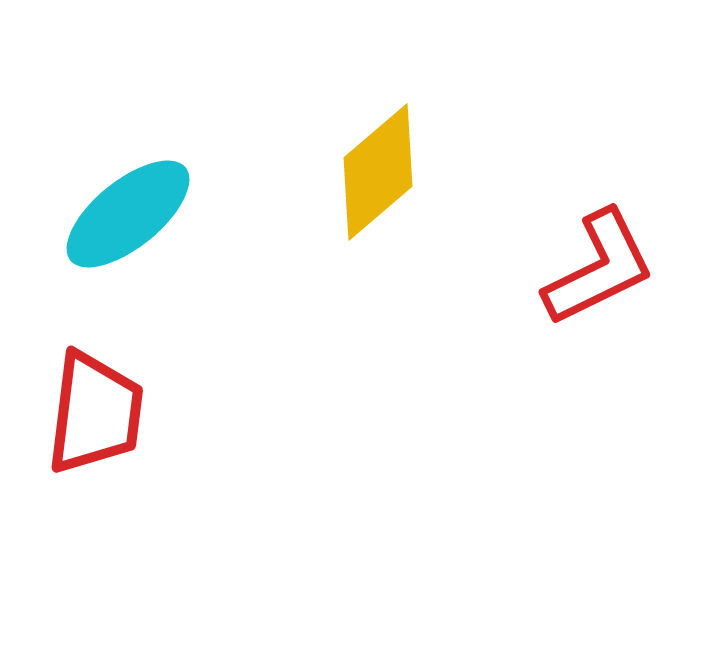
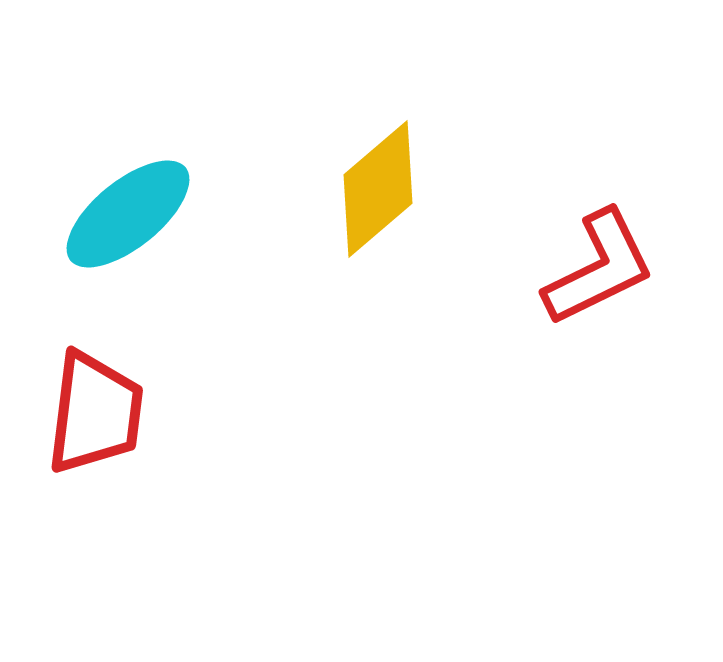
yellow diamond: moved 17 px down
